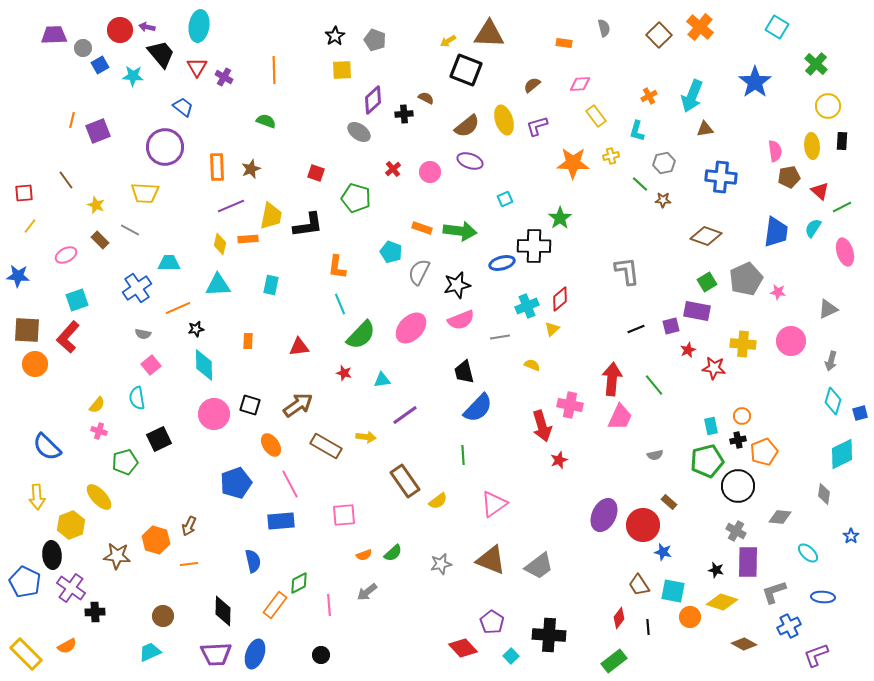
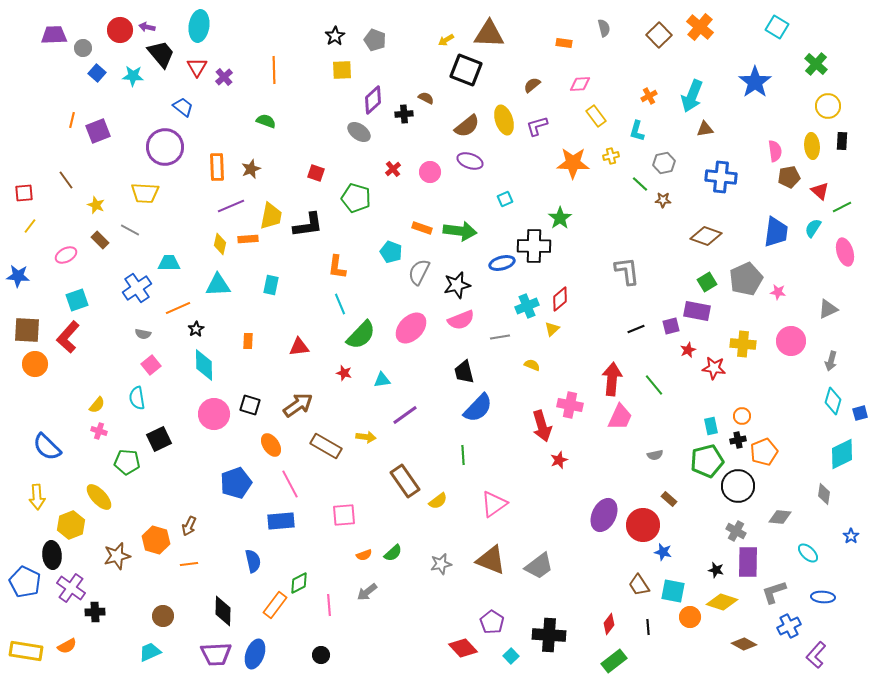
yellow arrow at (448, 41): moved 2 px left, 1 px up
blue square at (100, 65): moved 3 px left, 8 px down; rotated 18 degrees counterclockwise
purple cross at (224, 77): rotated 18 degrees clockwise
black star at (196, 329): rotated 21 degrees counterclockwise
green pentagon at (125, 462): moved 2 px right; rotated 20 degrees clockwise
brown rectangle at (669, 502): moved 3 px up
brown star at (117, 556): rotated 20 degrees counterclockwise
red diamond at (619, 618): moved 10 px left, 6 px down
yellow rectangle at (26, 654): moved 3 px up; rotated 36 degrees counterclockwise
purple L-shape at (816, 655): rotated 28 degrees counterclockwise
